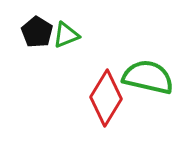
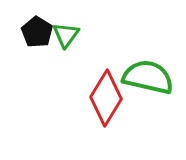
green triangle: rotated 32 degrees counterclockwise
